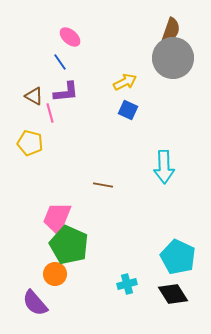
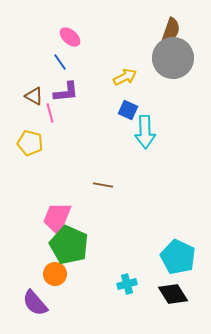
yellow arrow: moved 5 px up
cyan arrow: moved 19 px left, 35 px up
